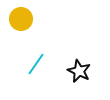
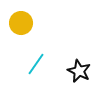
yellow circle: moved 4 px down
